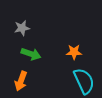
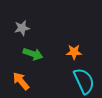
green arrow: moved 2 px right
orange arrow: rotated 120 degrees clockwise
